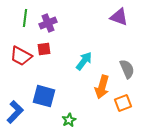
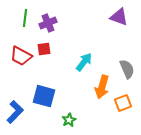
cyan arrow: moved 1 px down
